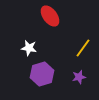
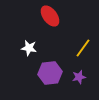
purple hexagon: moved 8 px right, 1 px up; rotated 10 degrees clockwise
